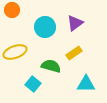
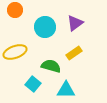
orange circle: moved 3 px right
cyan triangle: moved 20 px left, 6 px down
